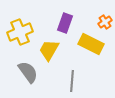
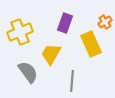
yellow rectangle: rotated 40 degrees clockwise
yellow trapezoid: moved 2 px right, 4 px down
